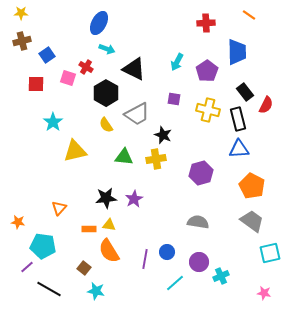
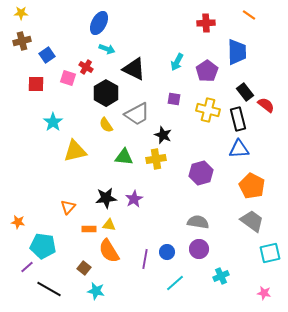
red semicircle at (266, 105): rotated 78 degrees counterclockwise
orange triangle at (59, 208): moved 9 px right, 1 px up
purple circle at (199, 262): moved 13 px up
